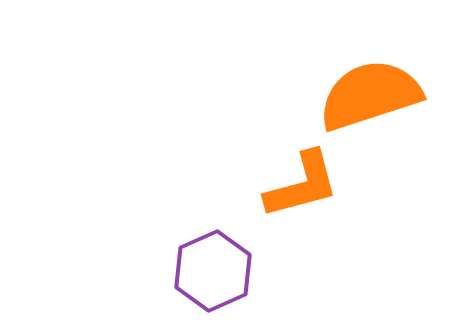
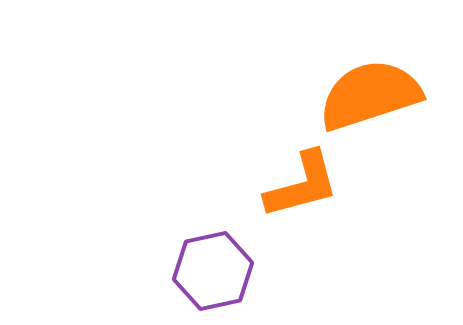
purple hexagon: rotated 12 degrees clockwise
